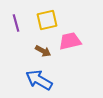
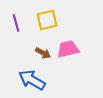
pink trapezoid: moved 2 px left, 8 px down
brown arrow: moved 2 px down
blue arrow: moved 7 px left
